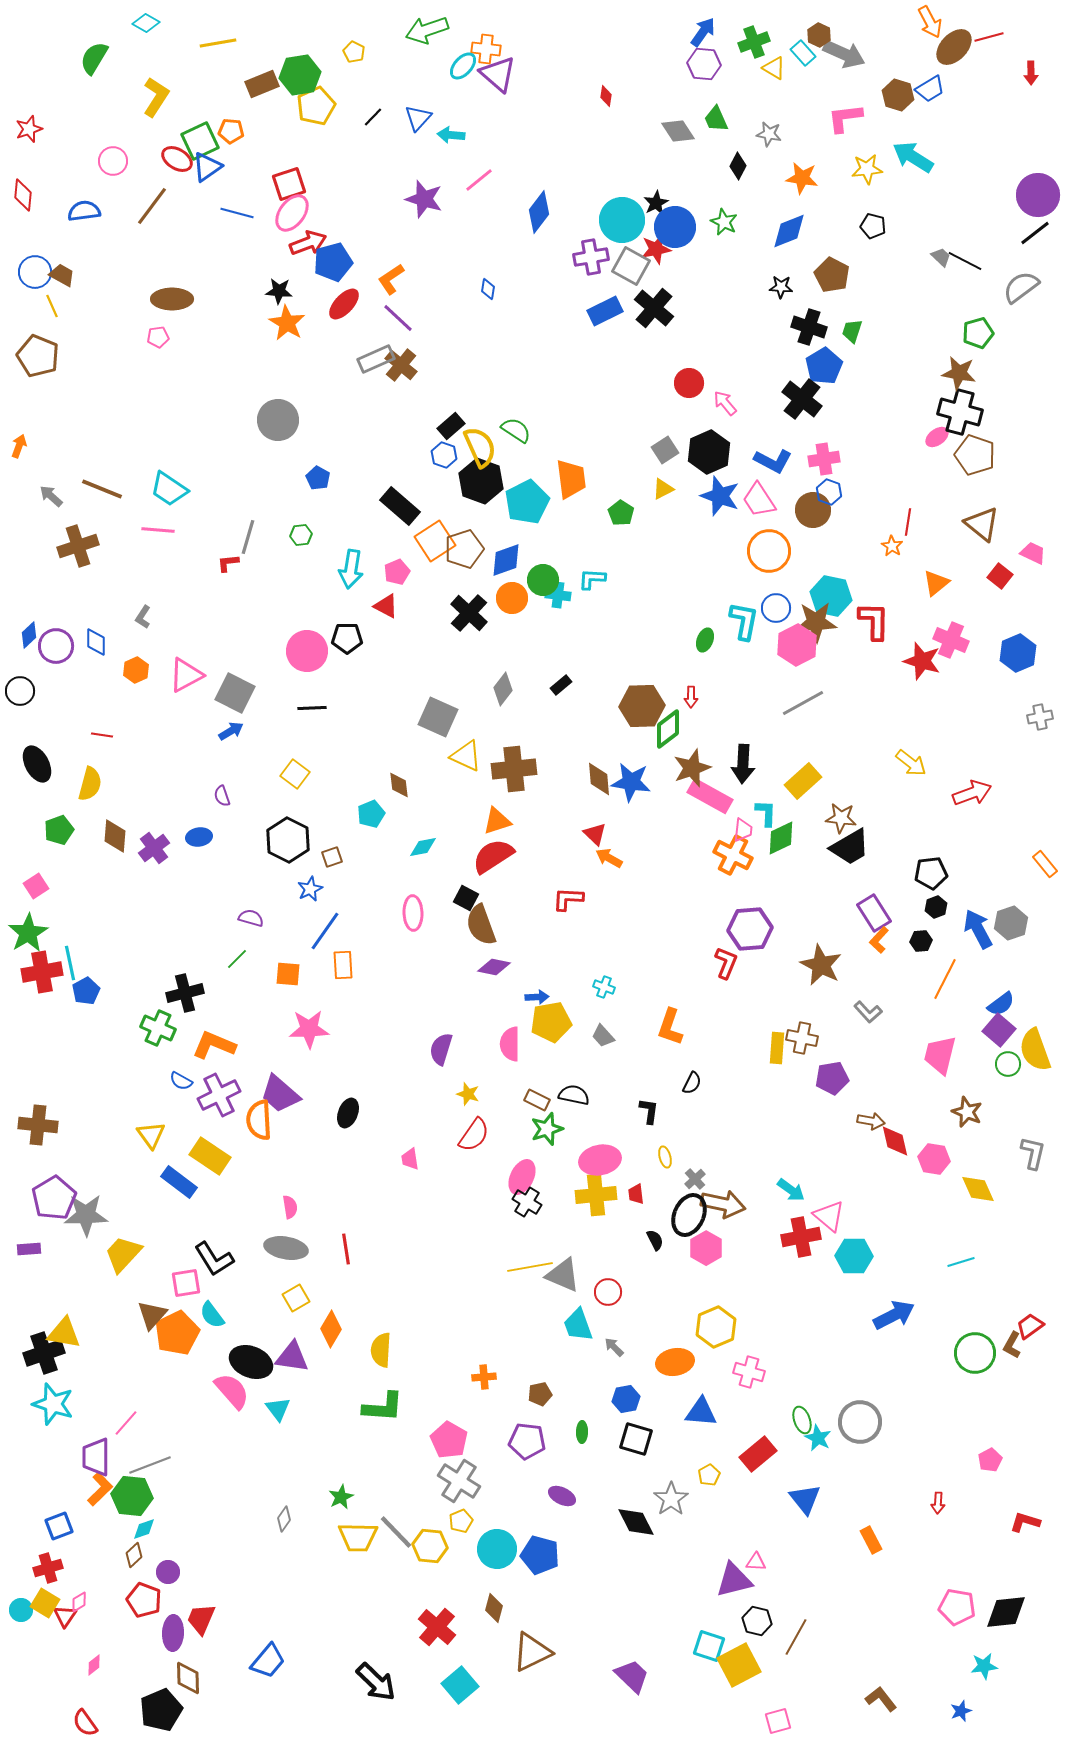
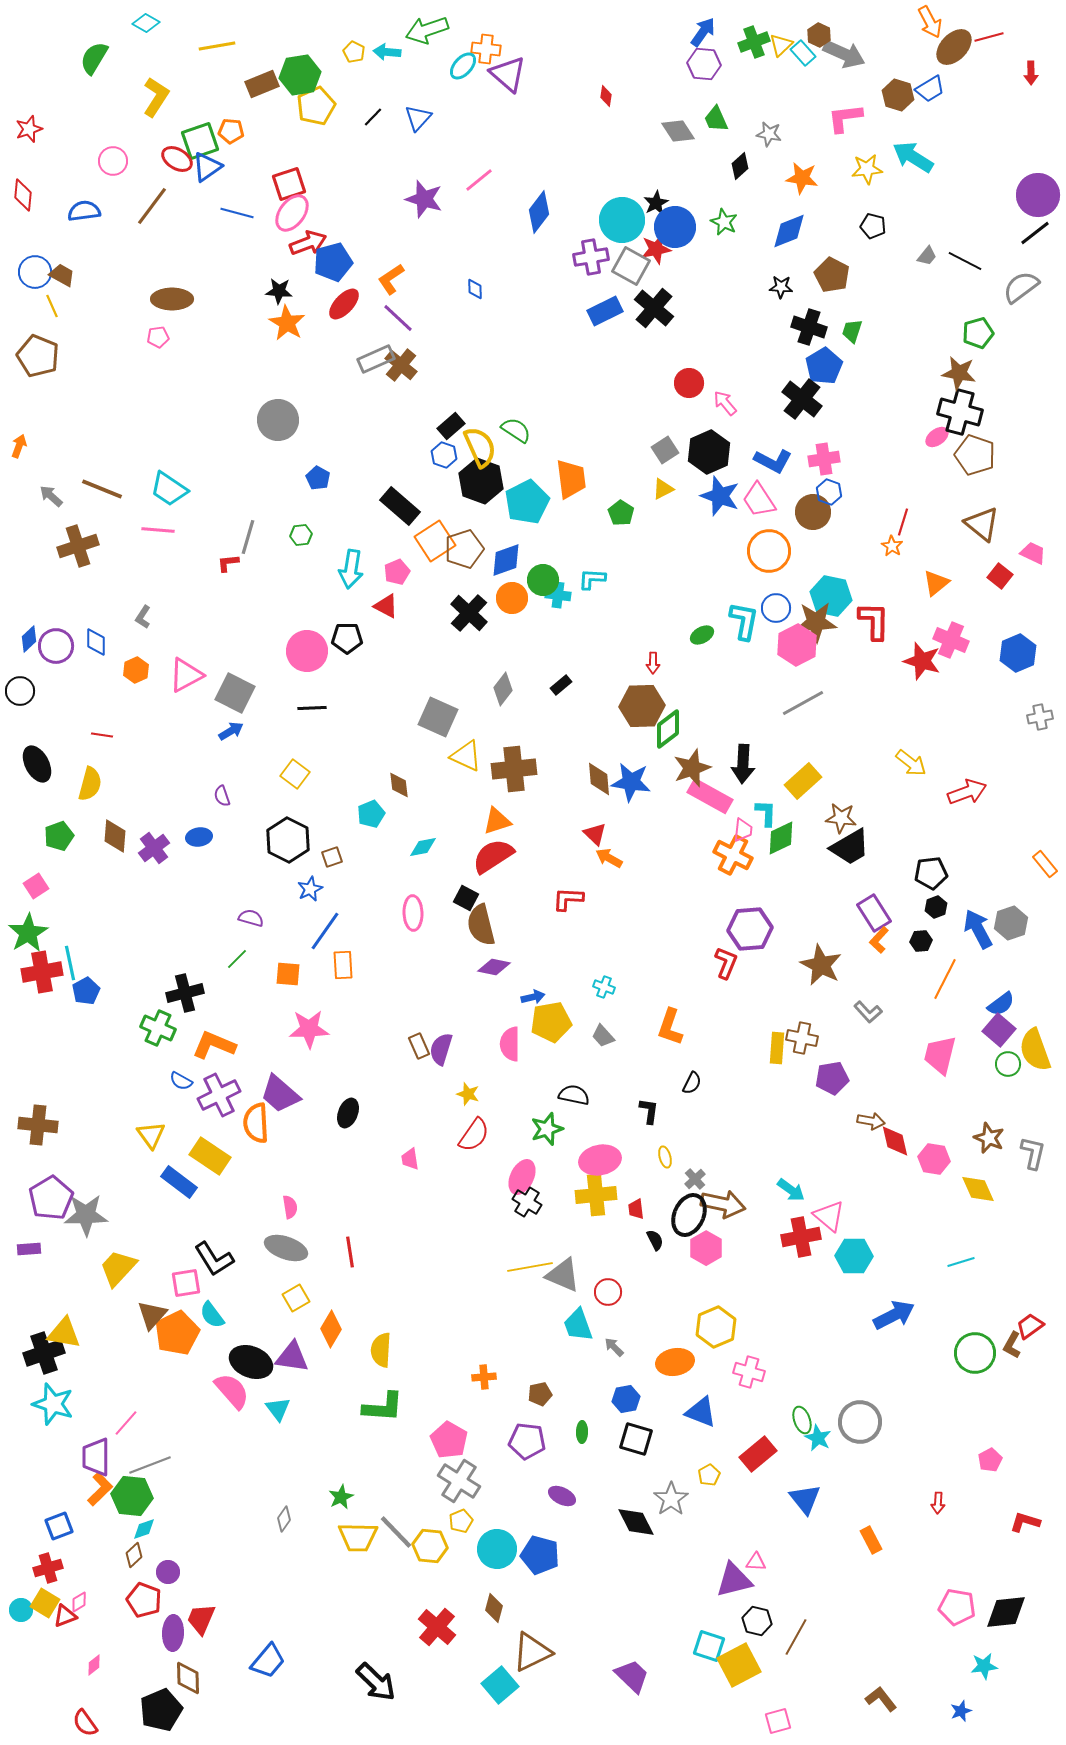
yellow line at (218, 43): moved 1 px left, 3 px down
yellow triangle at (774, 68): moved 7 px right, 23 px up; rotated 45 degrees clockwise
purple triangle at (498, 74): moved 10 px right
cyan arrow at (451, 135): moved 64 px left, 83 px up
green square at (200, 141): rotated 6 degrees clockwise
black diamond at (738, 166): moved 2 px right; rotated 20 degrees clockwise
gray trapezoid at (941, 257): moved 14 px left, 1 px up; rotated 85 degrees clockwise
blue diamond at (488, 289): moved 13 px left; rotated 10 degrees counterclockwise
brown circle at (813, 510): moved 2 px down
red line at (908, 522): moved 5 px left; rotated 8 degrees clockwise
blue diamond at (29, 635): moved 4 px down
green ellipse at (705, 640): moved 3 px left, 5 px up; rotated 40 degrees clockwise
red arrow at (691, 697): moved 38 px left, 34 px up
red arrow at (972, 793): moved 5 px left, 1 px up
green pentagon at (59, 830): moved 6 px down
brown semicircle at (481, 925): rotated 6 degrees clockwise
blue arrow at (537, 997): moved 4 px left; rotated 10 degrees counterclockwise
brown rectangle at (537, 1100): moved 118 px left, 54 px up; rotated 40 degrees clockwise
brown star at (967, 1112): moved 22 px right, 26 px down
orange semicircle at (259, 1120): moved 3 px left, 3 px down
red trapezoid at (636, 1194): moved 15 px down
purple pentagon at (54, 1198): moved 3 px left
gray ellipse at (286, 1248): rotated 9 degrees clockwise
red line at (346, 1249): moved 4 px right, 3 px down
yellow trapezoid at (123, 1254): moved 5 px left, 14 px down
blue triangle at (701, 1412): rotated 16 degrees clockwise
red triangle at (65, 1616): rotated 35 degrees clockwise
cyan square at (460, 1685): moved 40 px right
